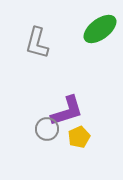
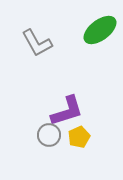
green ellipse: moved 1 px down
gray L-shape: rotated 44 degrees counterclockwise
gray circle: moved 2 px right, 6 px down
